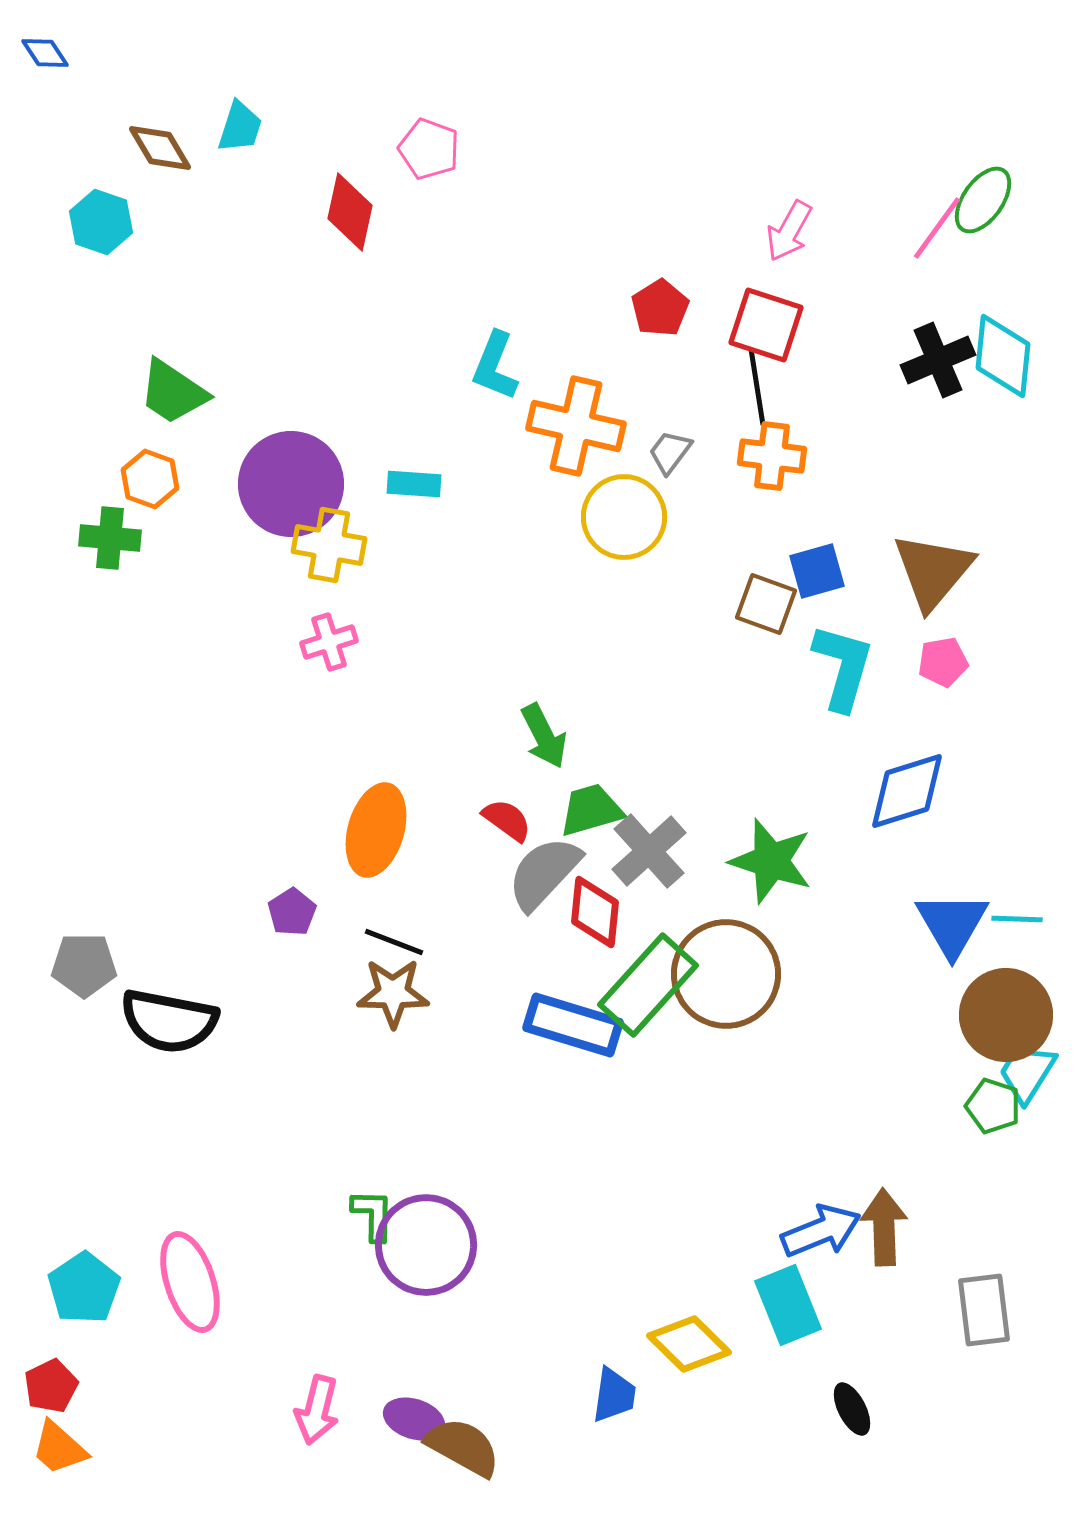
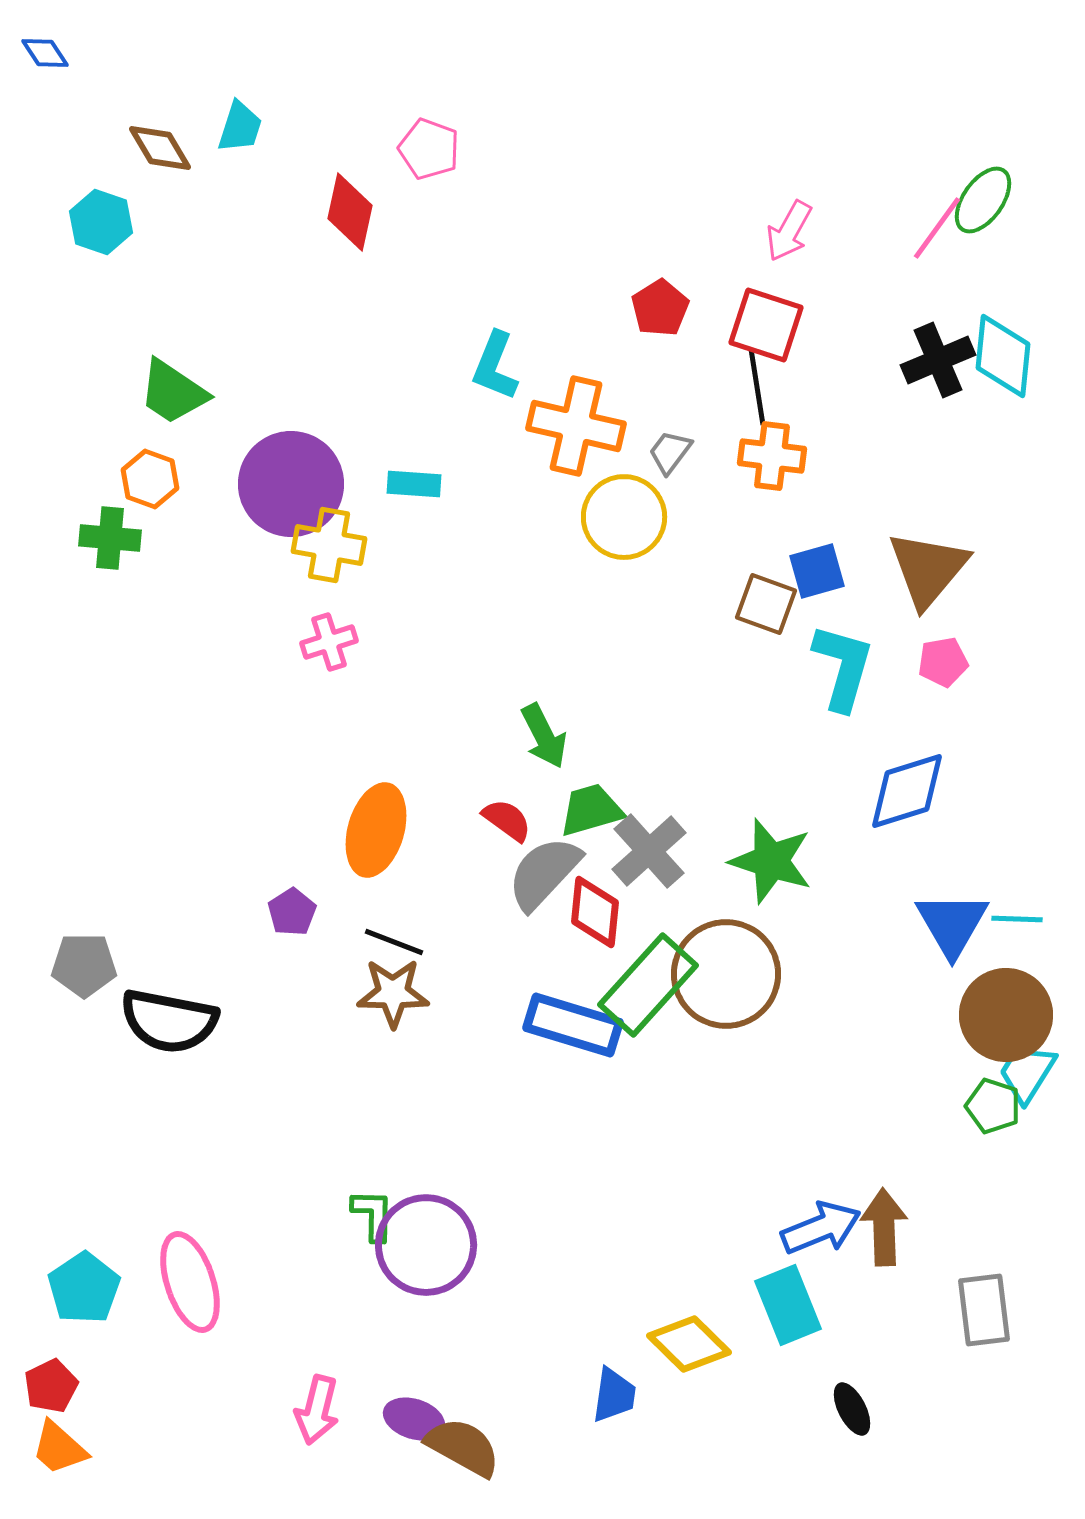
brown triangle at (933, 571): moved 5 px left, 2 px up
blue arrow at (821, 1231): moved 3 px up
